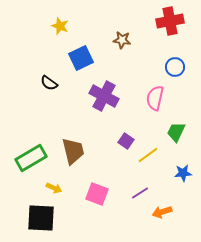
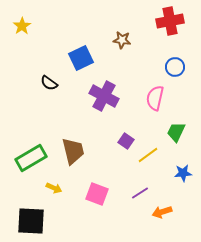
yellow star: moved 38 px left; rotated 18 degrees clockwise
black square: moved 10 px left, 3 px down
